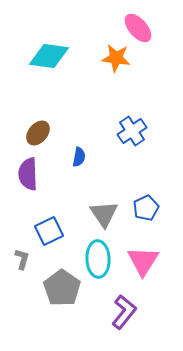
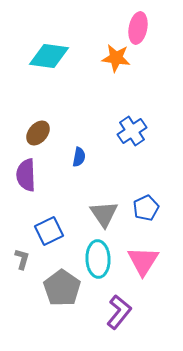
pink ellipse: rotated 52 degrees clockwise
purple semicircle: moved 2 px left, 1 px down
purple L-shape: moved 5 px left
